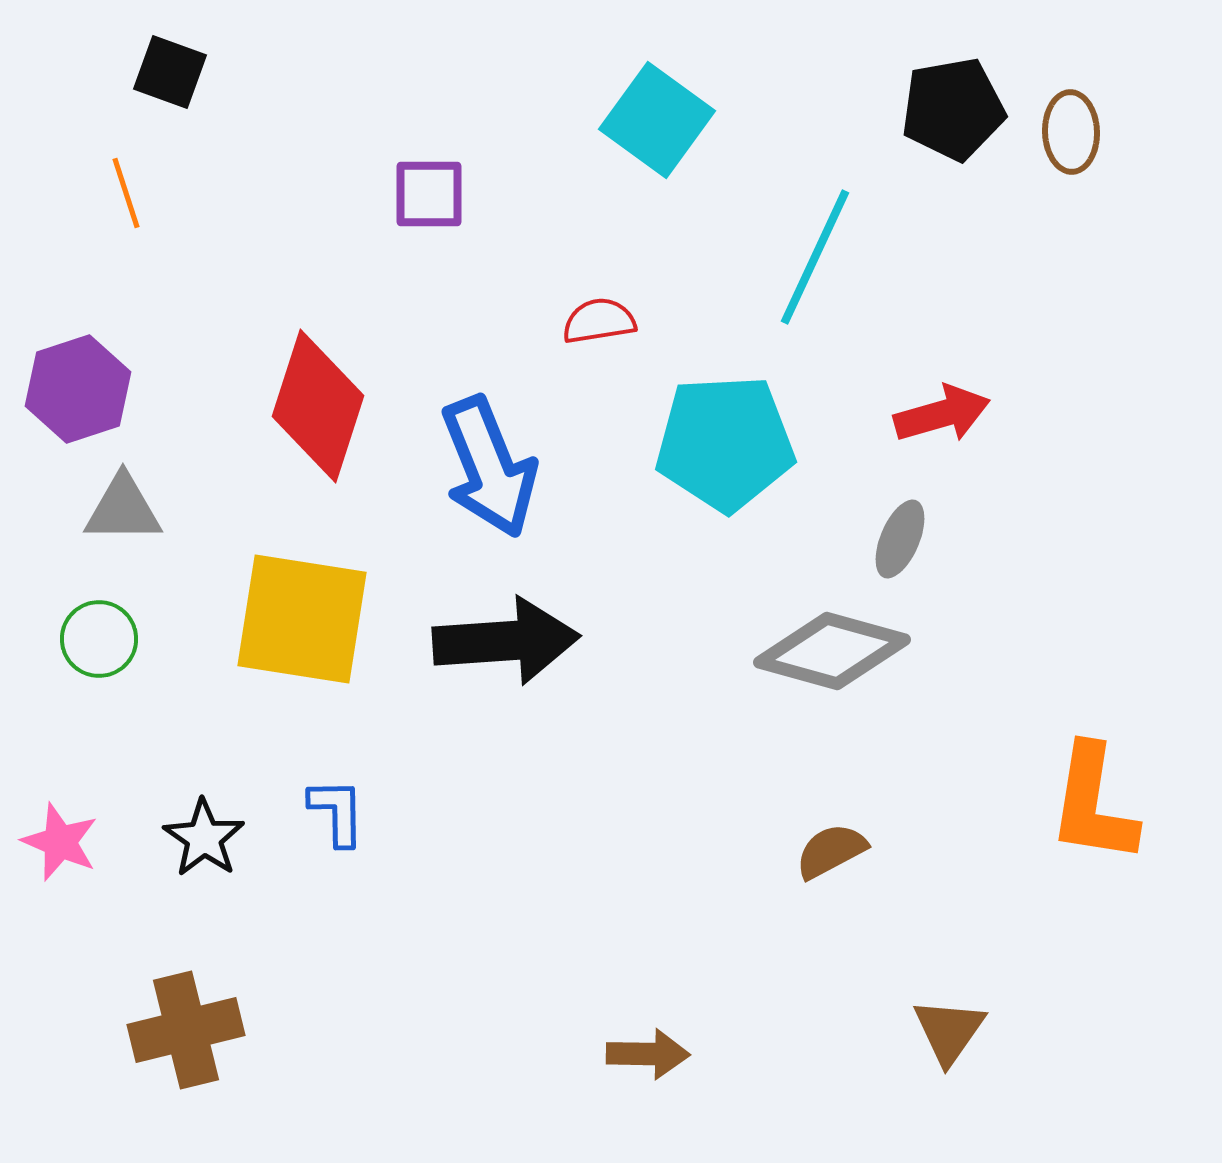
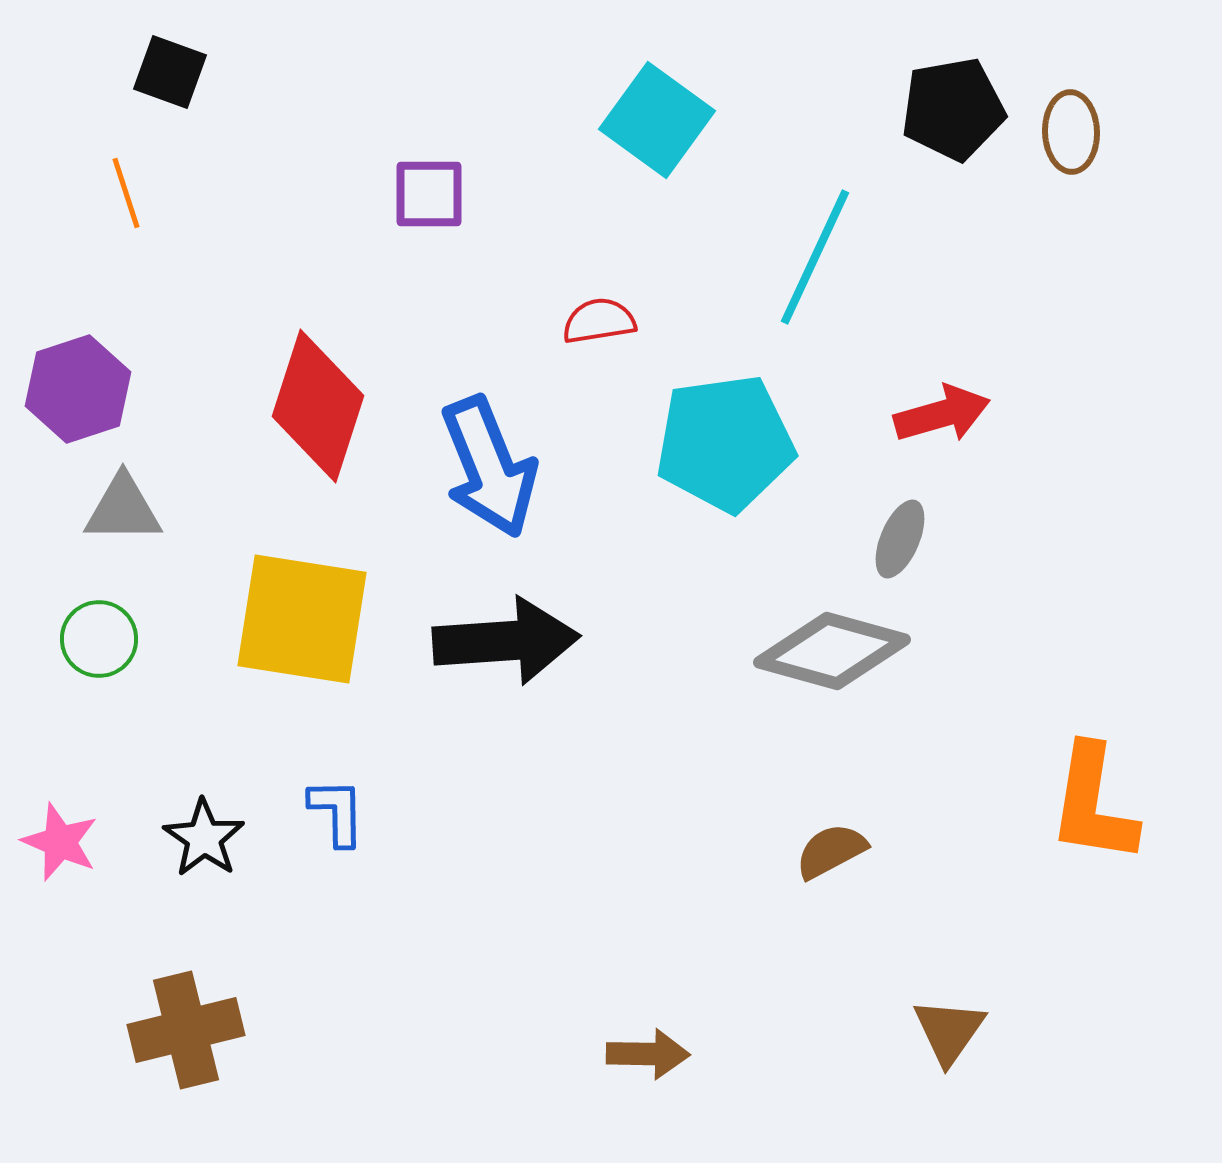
cyan pentagon: rotated 5 degrees counterclockwise
